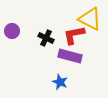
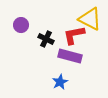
purple circle: moved 9 px right, 6 px up
black cross: moved 1 px down
blue star: rotated 21 degrees clockwise
